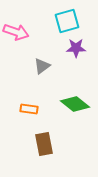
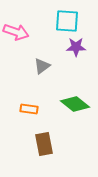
cyan square: rotated 20 degrees clockwise
purple star: moved 1 px up
